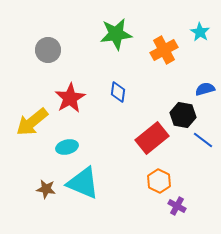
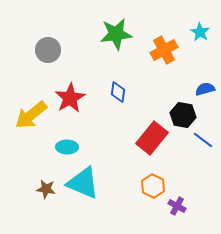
yellow arrow: moved 1 px left, 7 px up
red rectangle: rotated 12 degrees counterclockwise
cyan ellipse: rotated 15 degrees clockwise
orange hexagon: moved 6 px left, 5 px down
